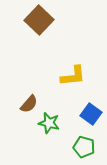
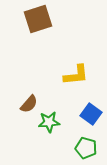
brown square: moved 1 px left, 1 px up; rotated 28 degrees clockwise
yellow L-shape: moved 3 px right, 1 px up
green star: moved 1 px up; rotated 20 degrees counterclockwise
green pentagon: moved 2 px right, 1 px down
